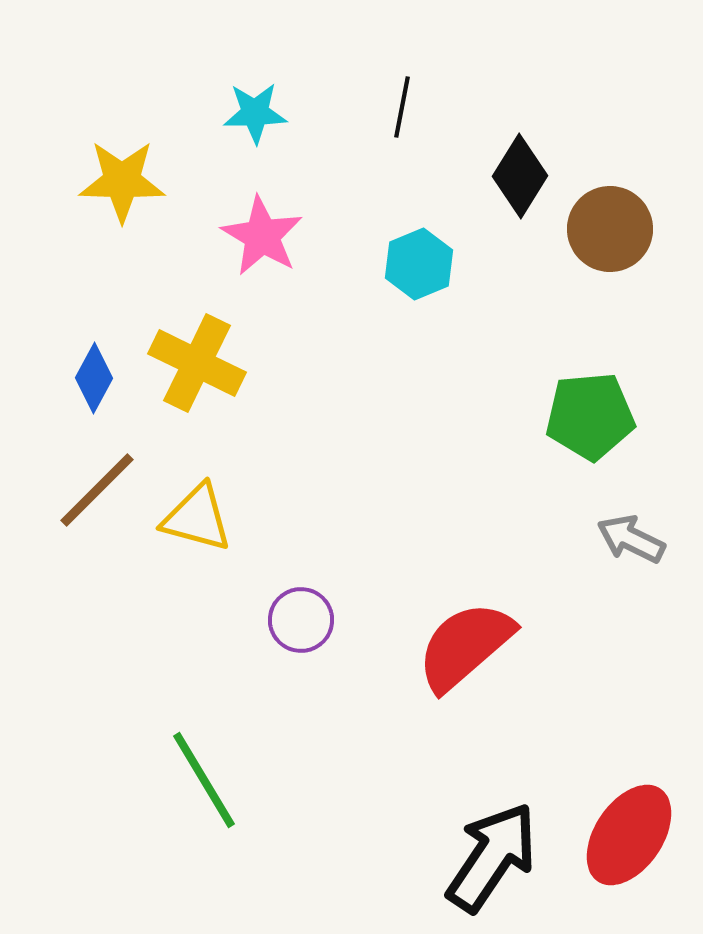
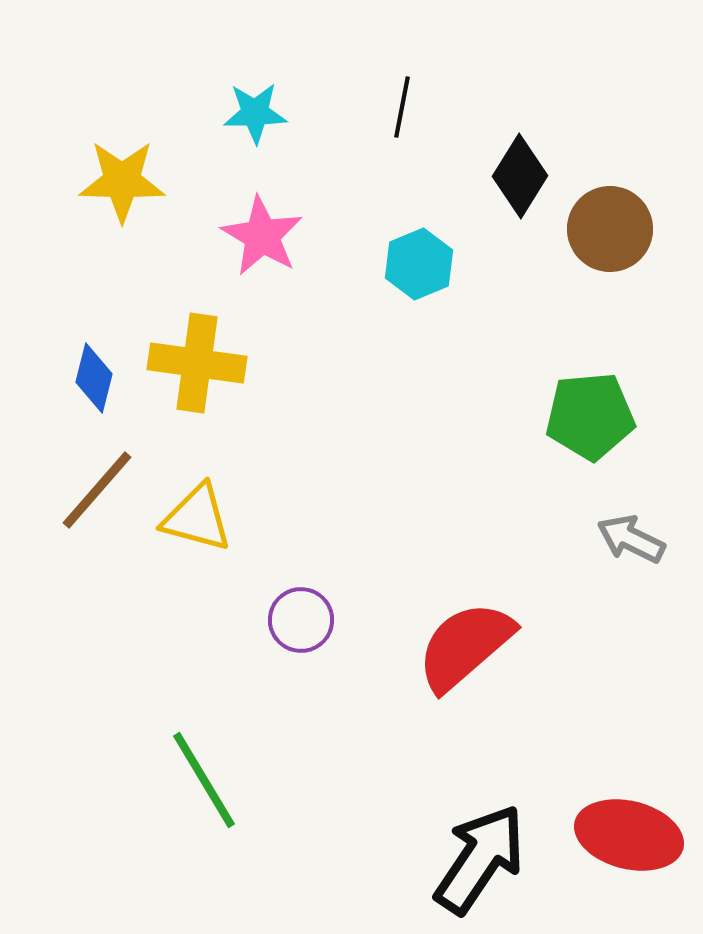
yellow cross: rotated 18 degrees counterclockwise
blue diamond: rotated 14 degrees counterclockwise
brown line: rotated 4 degrees counterclockwise
red ellipse: rotated 70 degrees clockwise
black arrow: moved 12 px left, 2 px down
